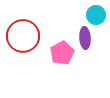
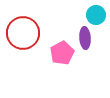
red circle: moved 3 px up
